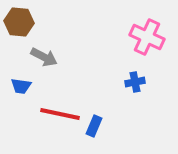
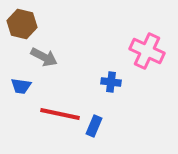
brown hexagon: moved 3 px right, 2 px down; rotated 8 degrees clockwise
pink cross: moved 14 px down
blue cross: moved 24 px left; rotated 18 degrees clockwise
